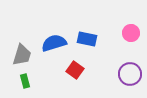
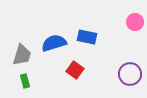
pink circle: moved 4 px right, 11 px up
blue rectangle: moved 2 px up
